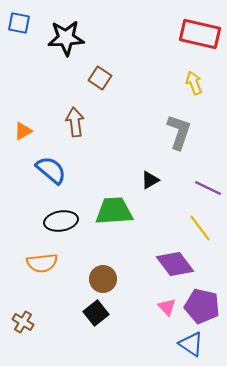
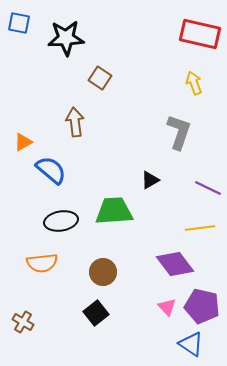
orange triangle: moved 11 px down
yellow line: rotated 60 degrees counterclockwise
brown circle: moved 7 px up
